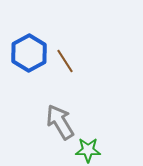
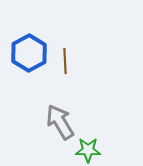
brown line: rotated 30 degrees clockwise
